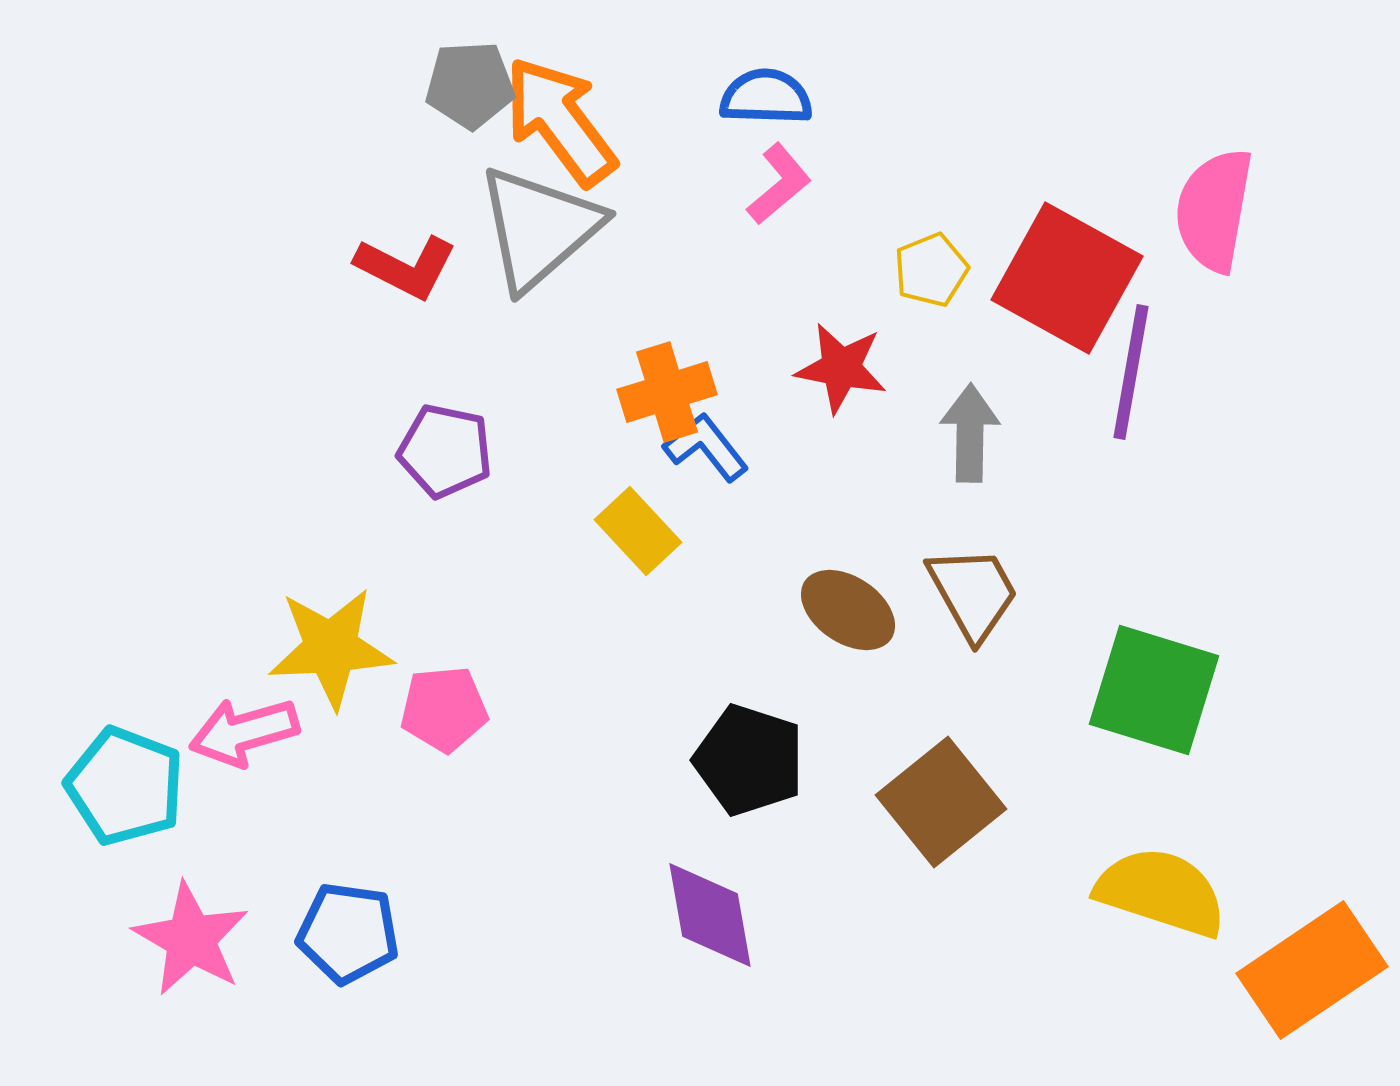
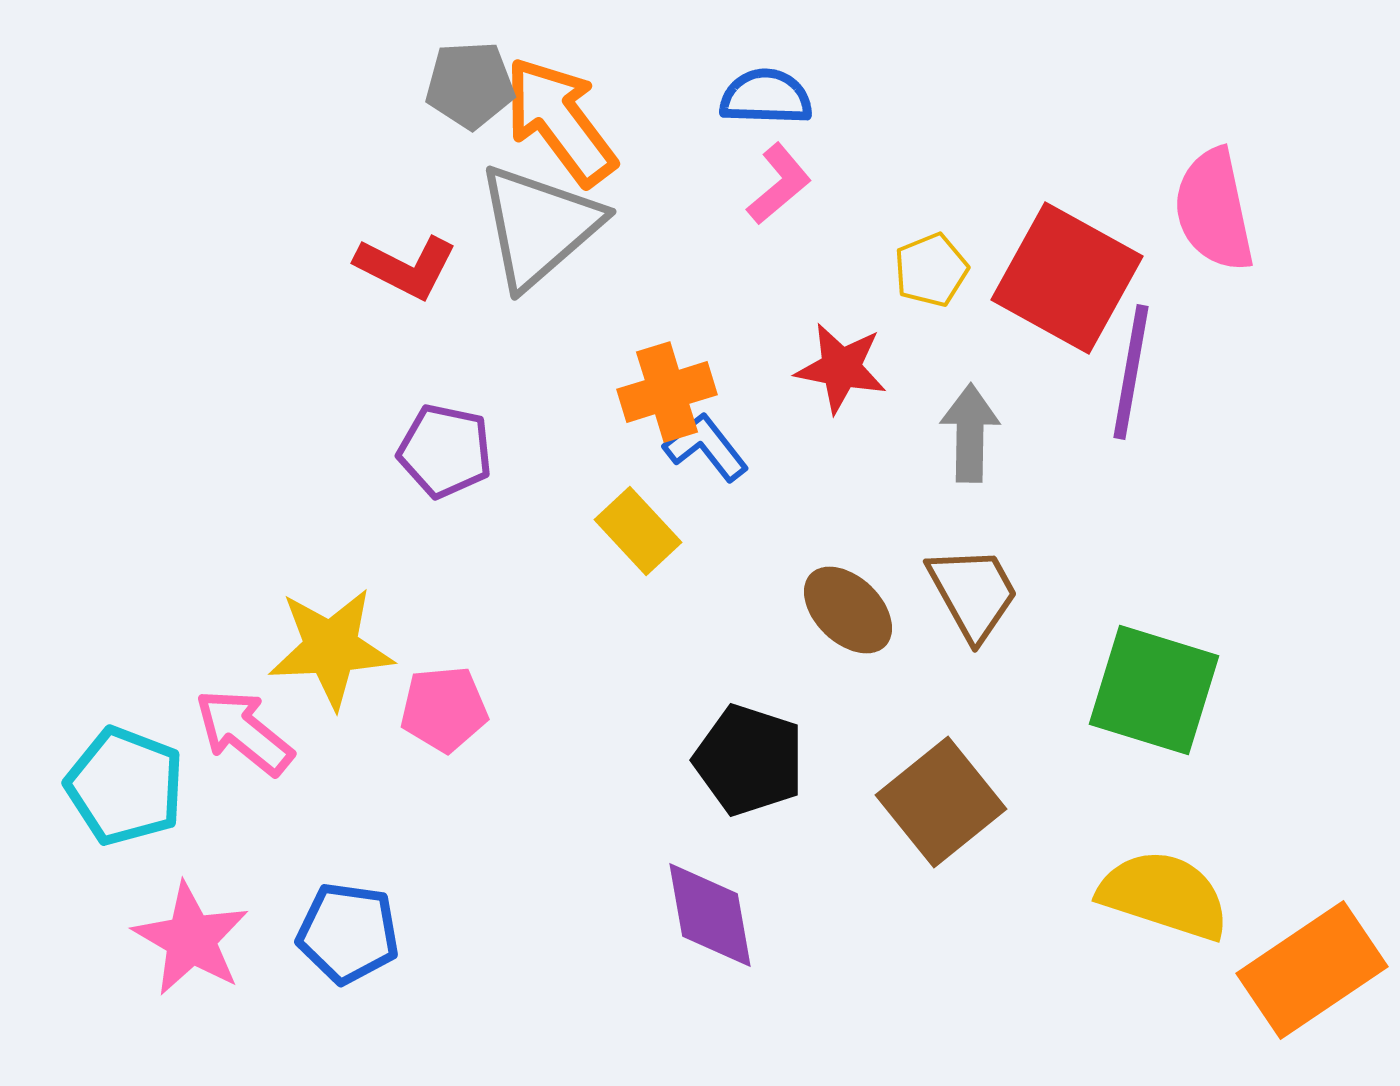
pink semicircle: rotated 22 degrees counterclockwise
gray triangle: moved 2 px up
brown ellipse: rotated 10 degrees clockwise
pink arrow: rotated 55 degrees clockwise
yellow semicircle: moved 3 px right, 3 px down
